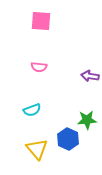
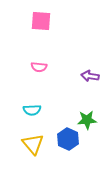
cyan semicircle: rotated 18 degrees clockwise
yellow triangle: moved 4 px left, 5 px up
